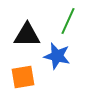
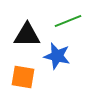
green line: rotated 44 degrees clockwise
orange square: rotated 20 degrees clockwise
